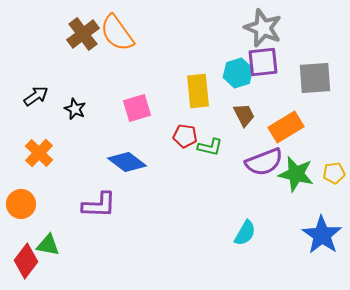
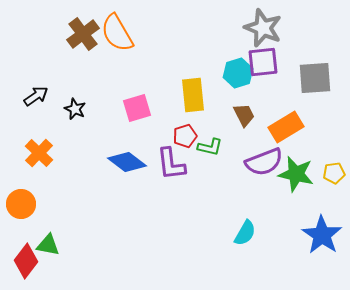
orange semicircle: rotated 6 degrees clockwise
yellow rectangle: moved 5 px left, 4 px down
red pentagon: rotated 25 degrees counterclockwise
purple L-shape: moved 72 px right, 41 px up; rotated 81 degrees clockwise
